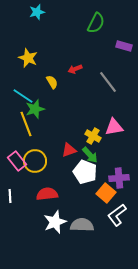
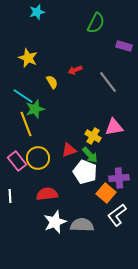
red arrow: moved 1 px down
yellow circle: moved 3 px right, 3 px up
